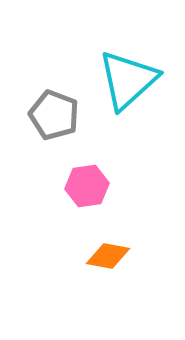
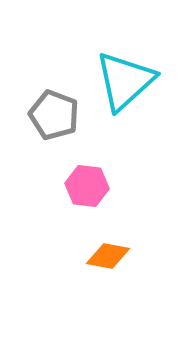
cyan triangle: moved 3 px left, 1 px down
pink hexagon: rotated 15 degrees clockwise
